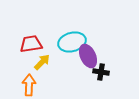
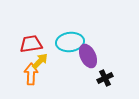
cyan ellipse: moved 2 px left; rotated 8 degrees clockwise
yellow arrow: moved 2 px left, 1 px up
black cross: moved 4 px right, 6 px down; rotated 35 degrees counterclockwise
orange arrow: moved 2 px right, 11 px up
